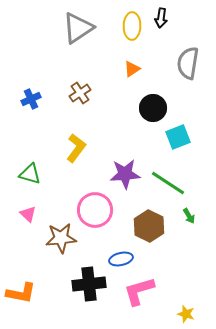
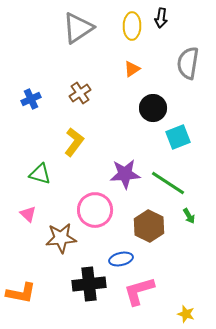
yellow L-shape: moved 2 px left, 6 px up
green triangle: moved 10 px right
